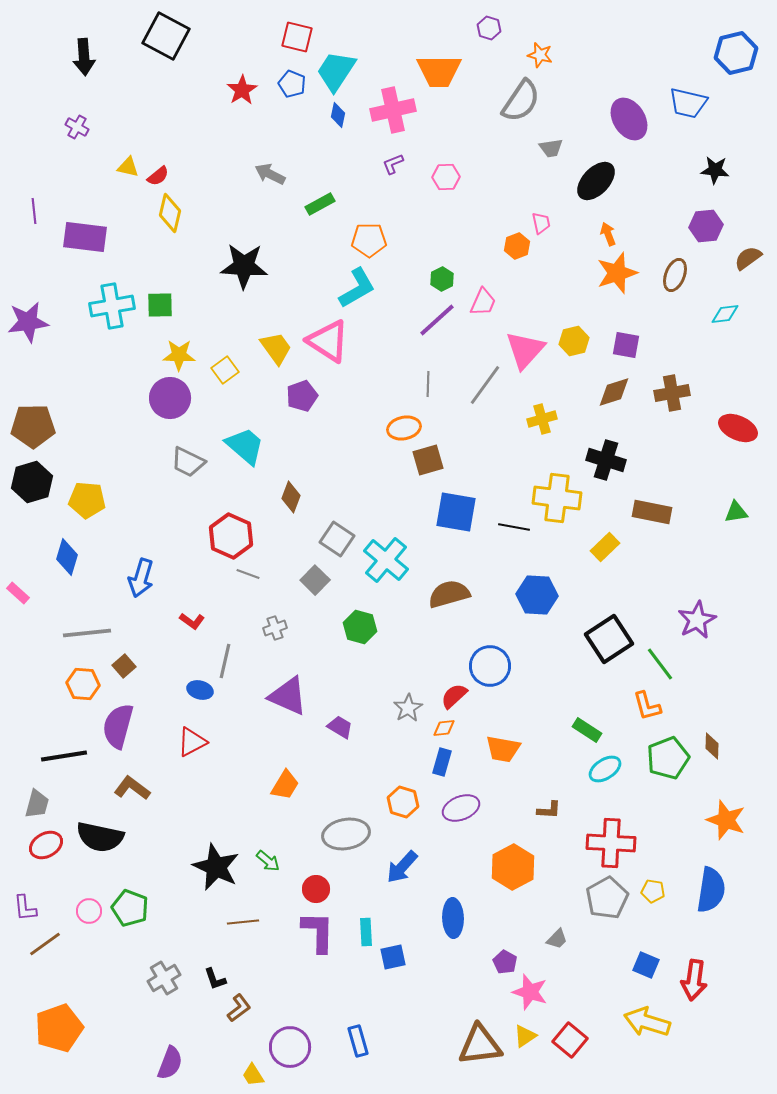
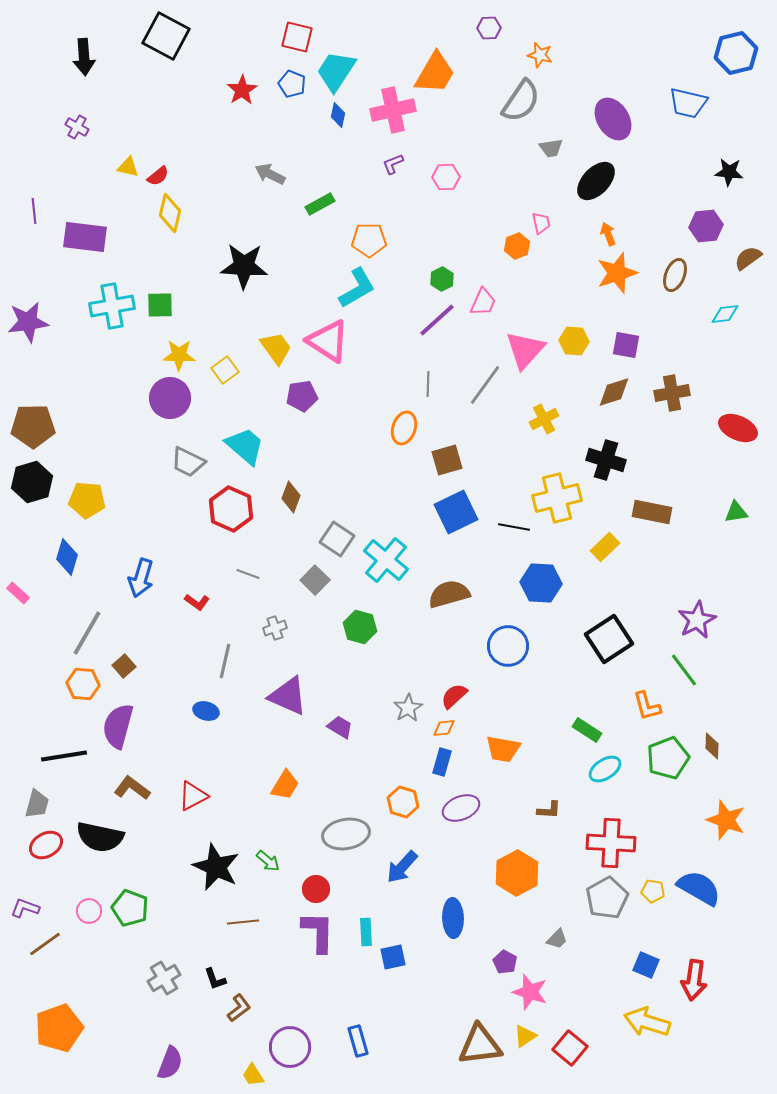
purple hexagon at (489, 28): rotated 20 degrees counterclockwise
orange trapezoid at (439, 71): moved 4 px left, 2 px down; rotated 60 degrees counterclockwise
purple ellipse at (629, 119): moved 16 px left
black star at (715, 170): moved 14 px right, 2 px down
yellow hexagon at (574, 341): rotated 16 degrees clockwise
purple pentagon at (302, 396): rotated 12 degrees clockwise
yellow cross at (542, 419): moved 2 px right; rotated 12 degrees counterclockwise
orange ellipse at (404, 428): rotated 60 degrees counterclockwise
brown square at (428, 460): moved 19 px right
yellow cross at (557, 498): rotated 21 degrees counterclockwise
blue square at (456, 512): rotated 36 degrees counterclockwise
red hexagon at (231, 536): moved 27 px up
blue hexagon at (537, 595): moved 4 px right, 12 px up
red L-shape at (192, 621): moved 5 px right, 19 px up
gray line at (87, 633): rotated 54 degrees counterclockwise
green line at (660, 664): moved 24 px right, 6 px down
blue circle at (490, 666): moved 18 px right, 20 px up
blue ellipse at (200, 690): moved 6 px right, 21 px down
red triangle at (192, 742): moved 1 px right, 54 px down
orange hexagon at (513, 867): moved 4 px right, 6 px down
blue semicircle at (711, 890): moved 12 px left, 2 px up; rotated 69 degrees counterclockwise
purple L-shape at (25, 908): rotated 116 degrees clockwise
red square at (570, 1040): moved 8 px down
